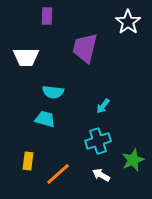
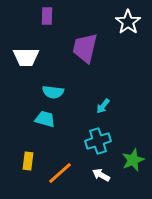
orange line: moved 2 px right, 1 px up
